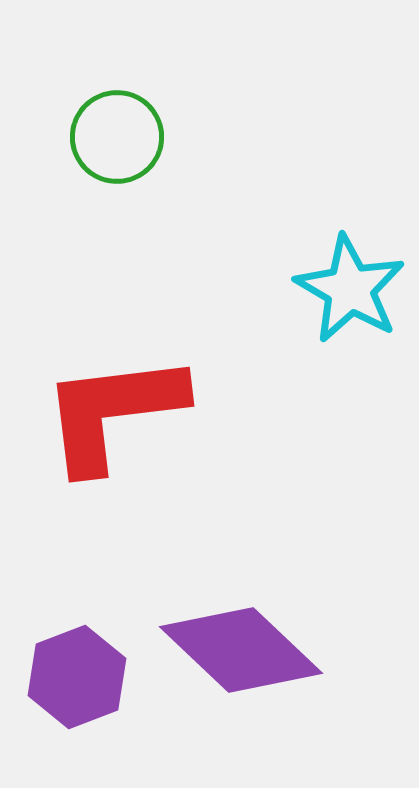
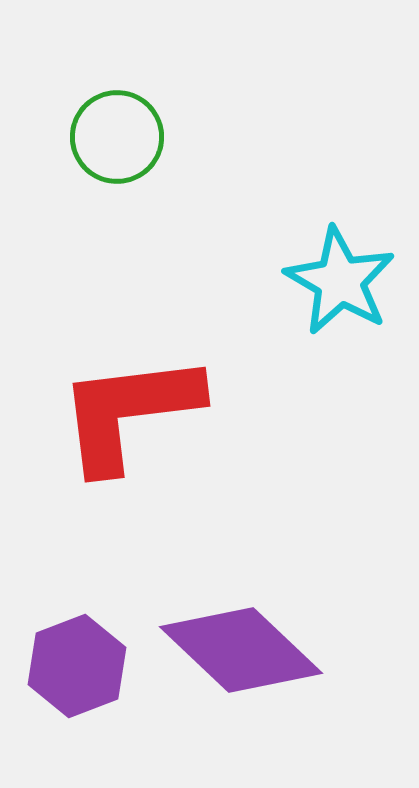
cyan star: moved 10 px left, 8 px up
red L-shape: moved 16 px right
purple hexagon: moved 11 px up
